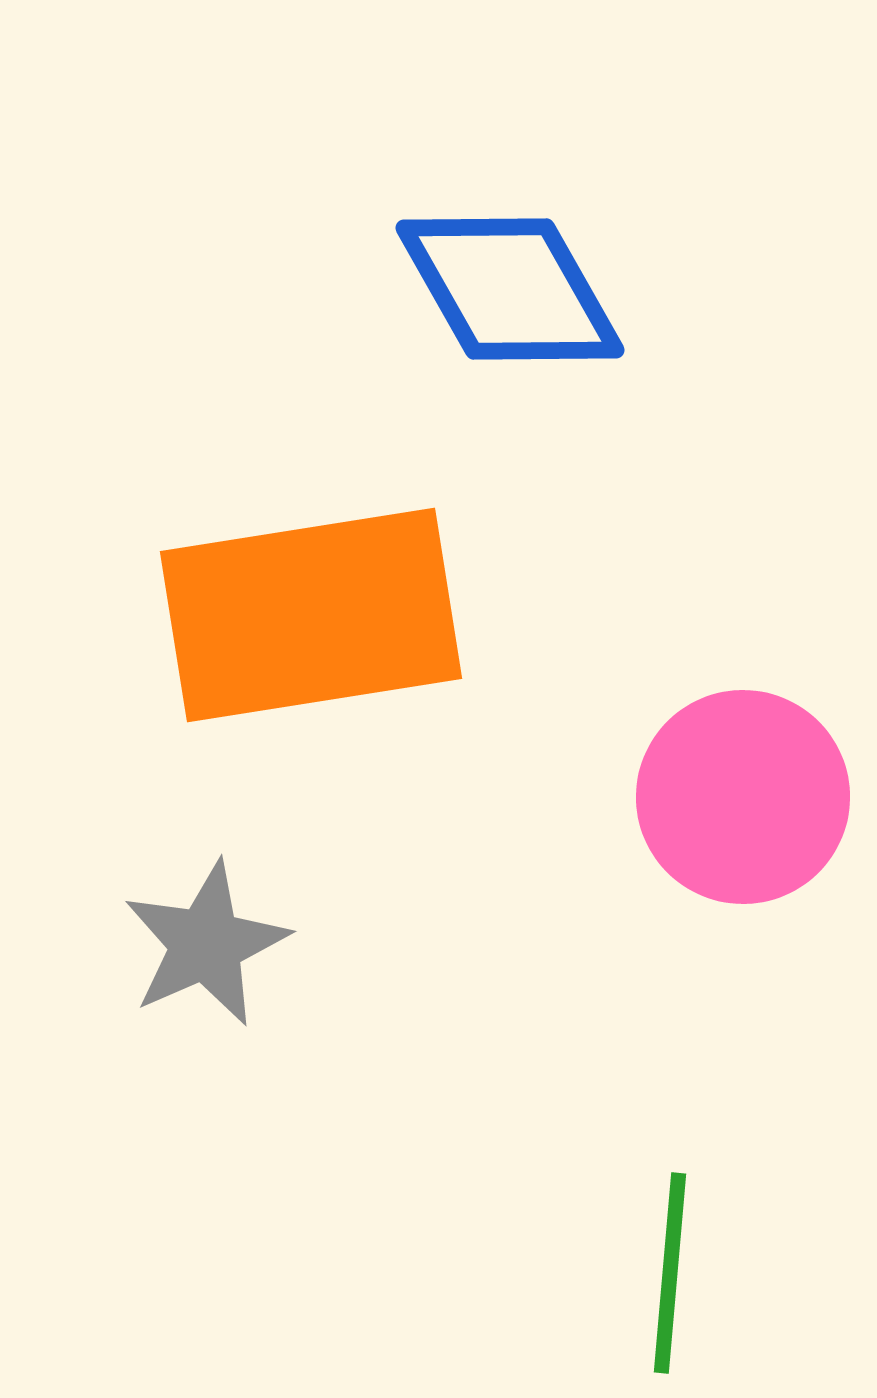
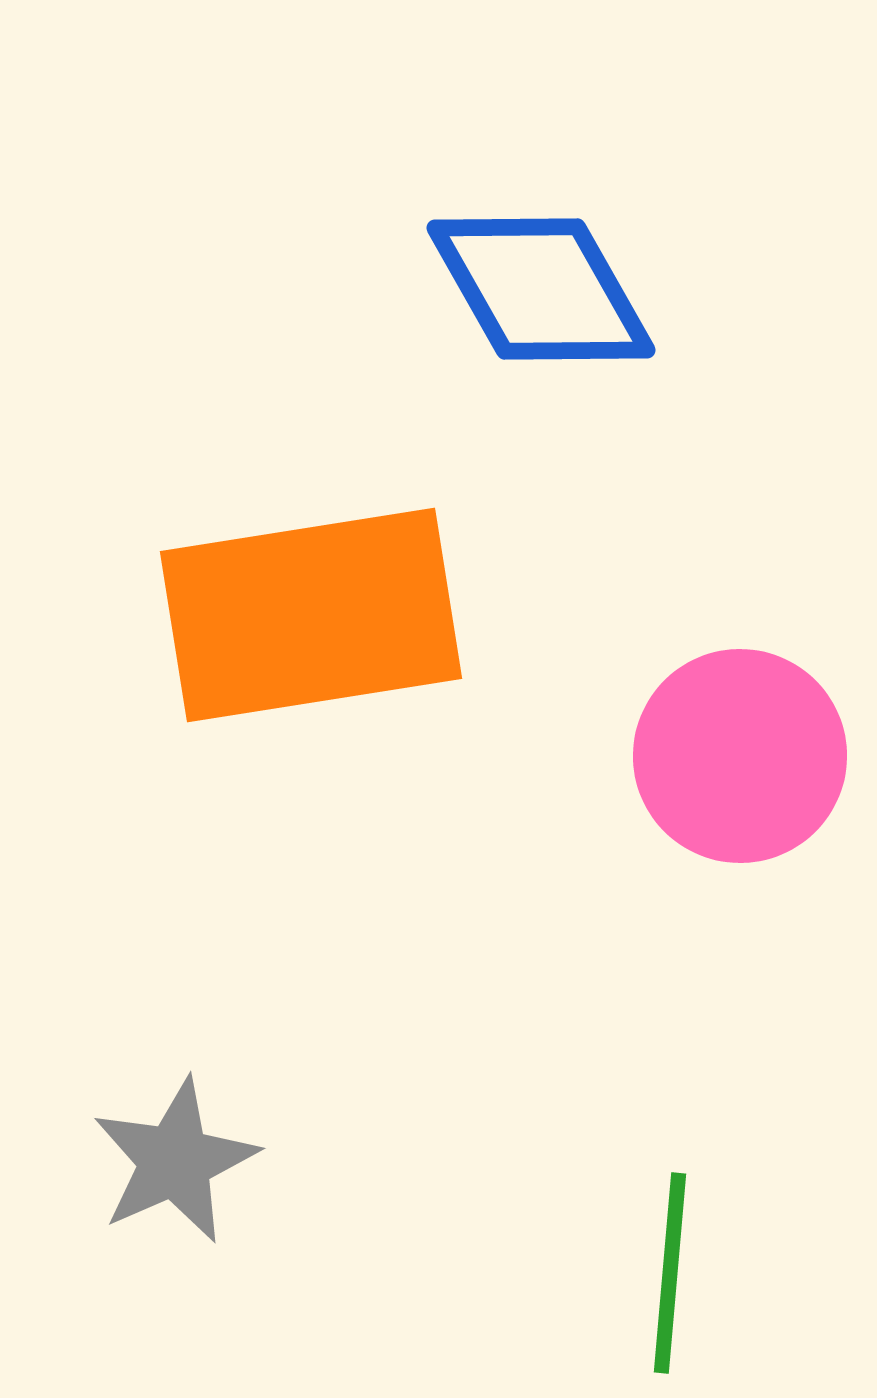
blue diamond: moved 31 px right
pink circle: moved 3 px left, 41 px up
gray star: moved 31 px left, 217 px down
